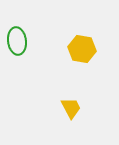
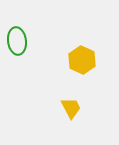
yellow hexagon: moved 11 px down; rotated 16 degrees clockwise
